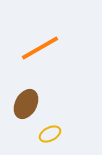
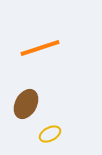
orange line: rotated 12 degrees clockwise
